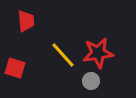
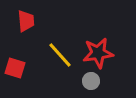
yellow line: moved 3 px left
